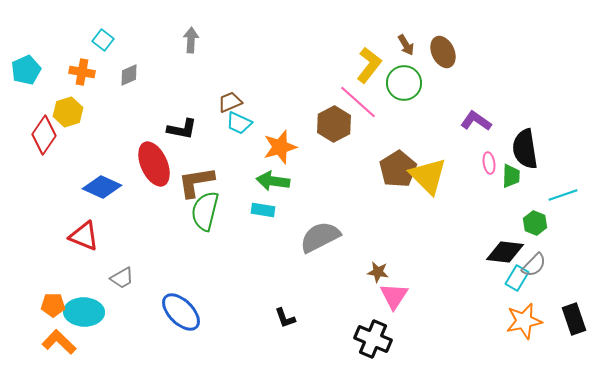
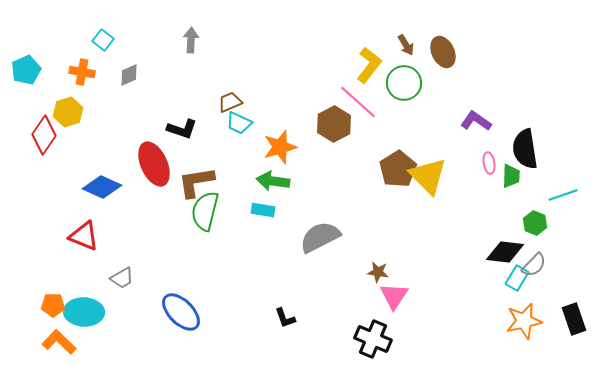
black L-shape at (182, 129): rotated 8 degrees clockwise
